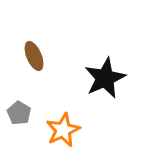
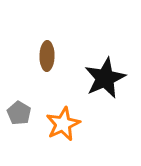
brown ellipse: moved 13 px right; rotated 24 degrees clockwise
orange star: moved 6 px up
